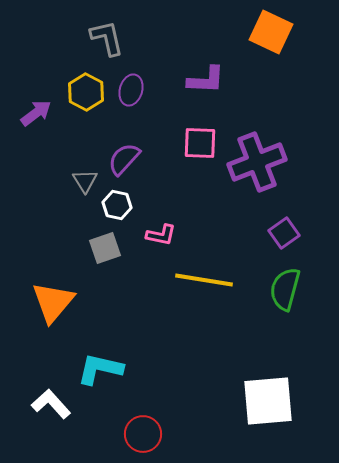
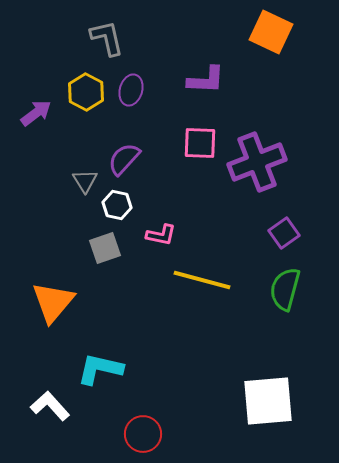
yellow line: moved 2 px left; rotated 6 degrees clockwise
white L-shape: moved 1 px left, 2 px down
